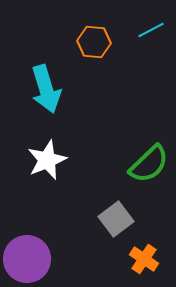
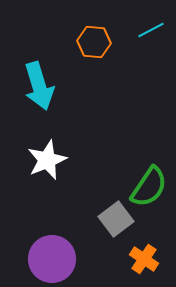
cyan arrow: moved 7 px left, 3 px up
green semicircle: moved 23 px down; rotated 12 degrees counterclockwise
purple circle: moved 25 px right
